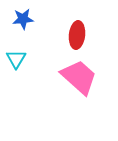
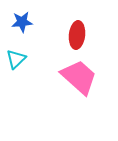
blue star: moved 1 px left, 3 px down
cyan triangle: rotated 15 degrees clockwise
